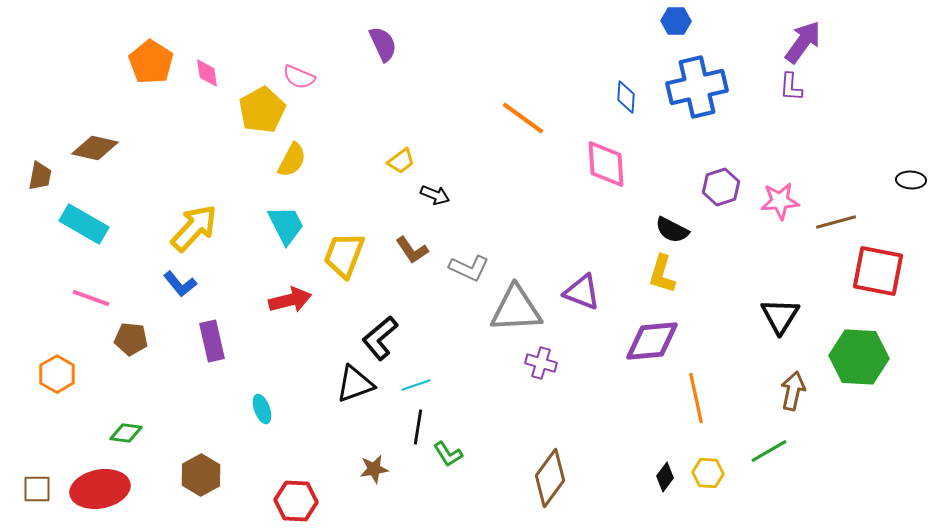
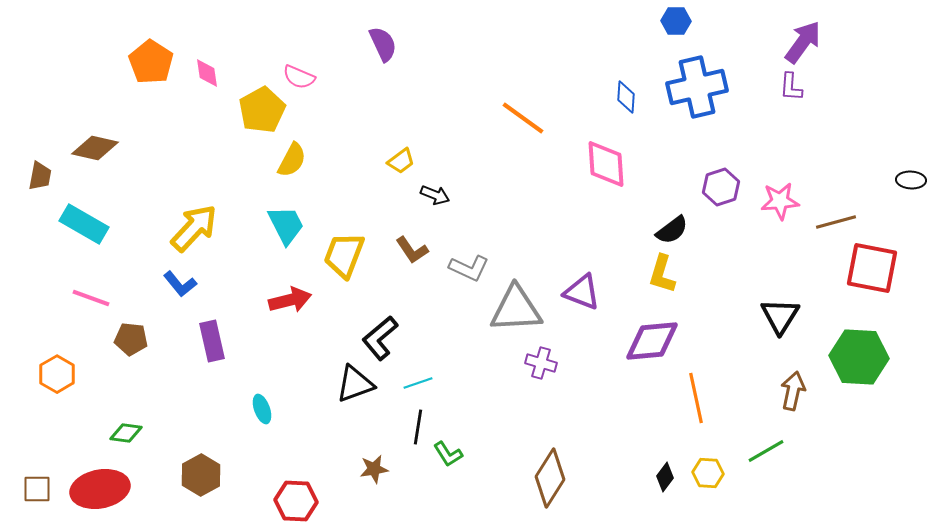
black semicircle at (672, 230): rotated 64 degrees counterclockwise
red square at (878, 271): moved 6 px left, 3 px up
cyan line at (416, 385): moved 2 px right, 2 px up
green line at (769, 451): moved 3 px left
brown diamond at (550, 478): rotated 4 degrees counterclockwise
